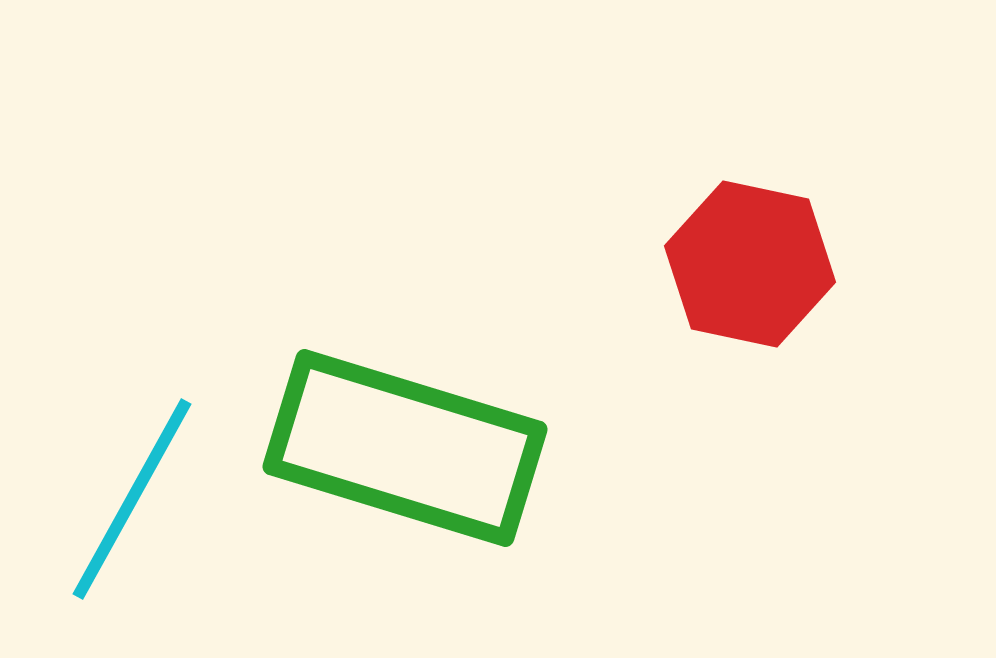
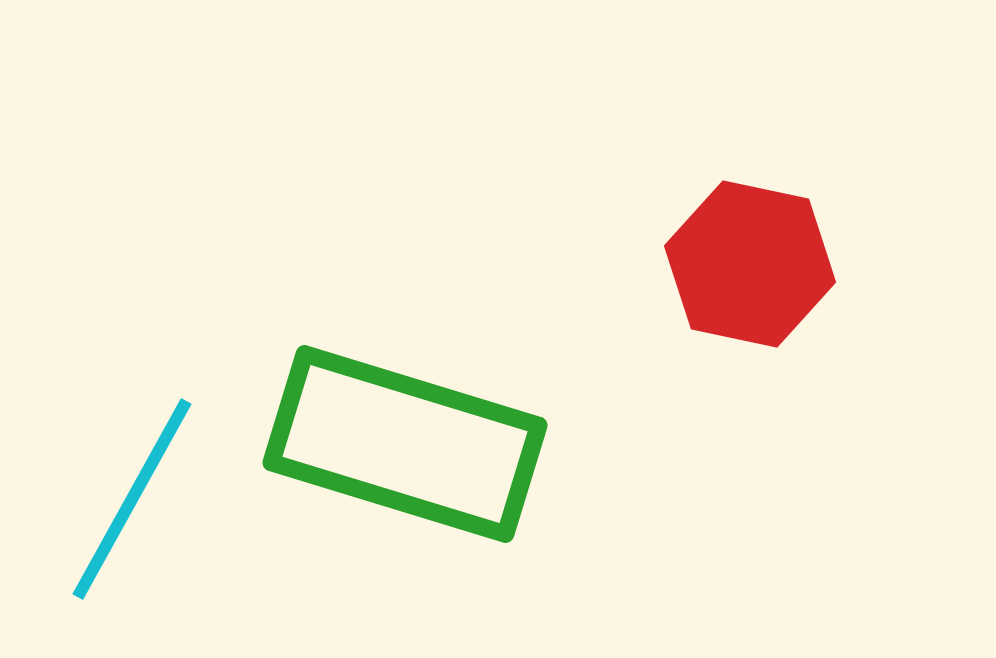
green rectangle: moved 4 px up
